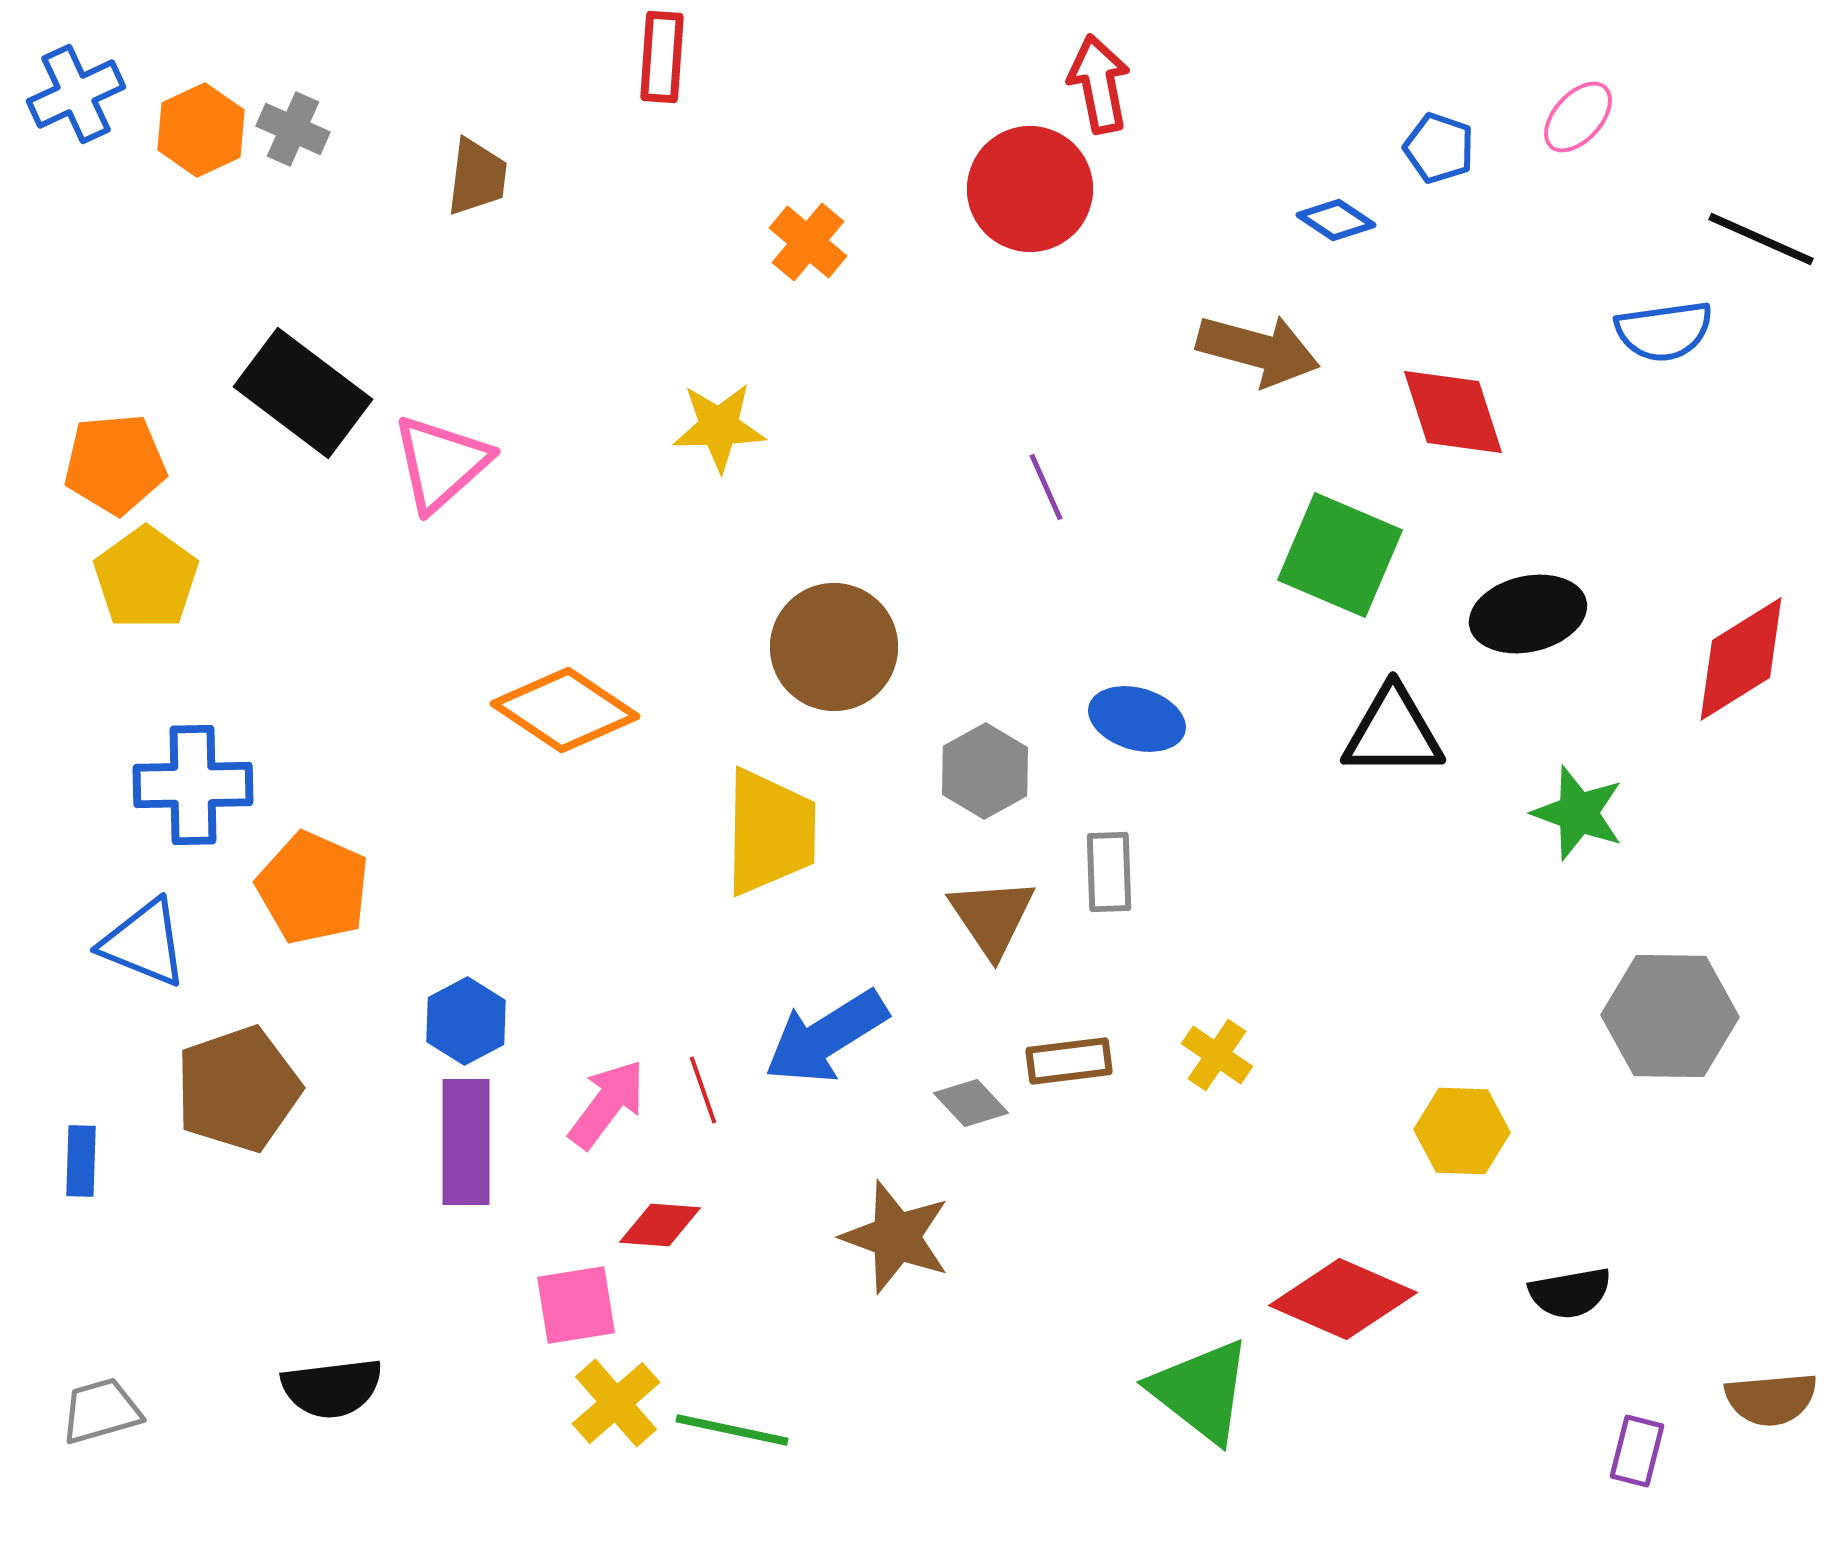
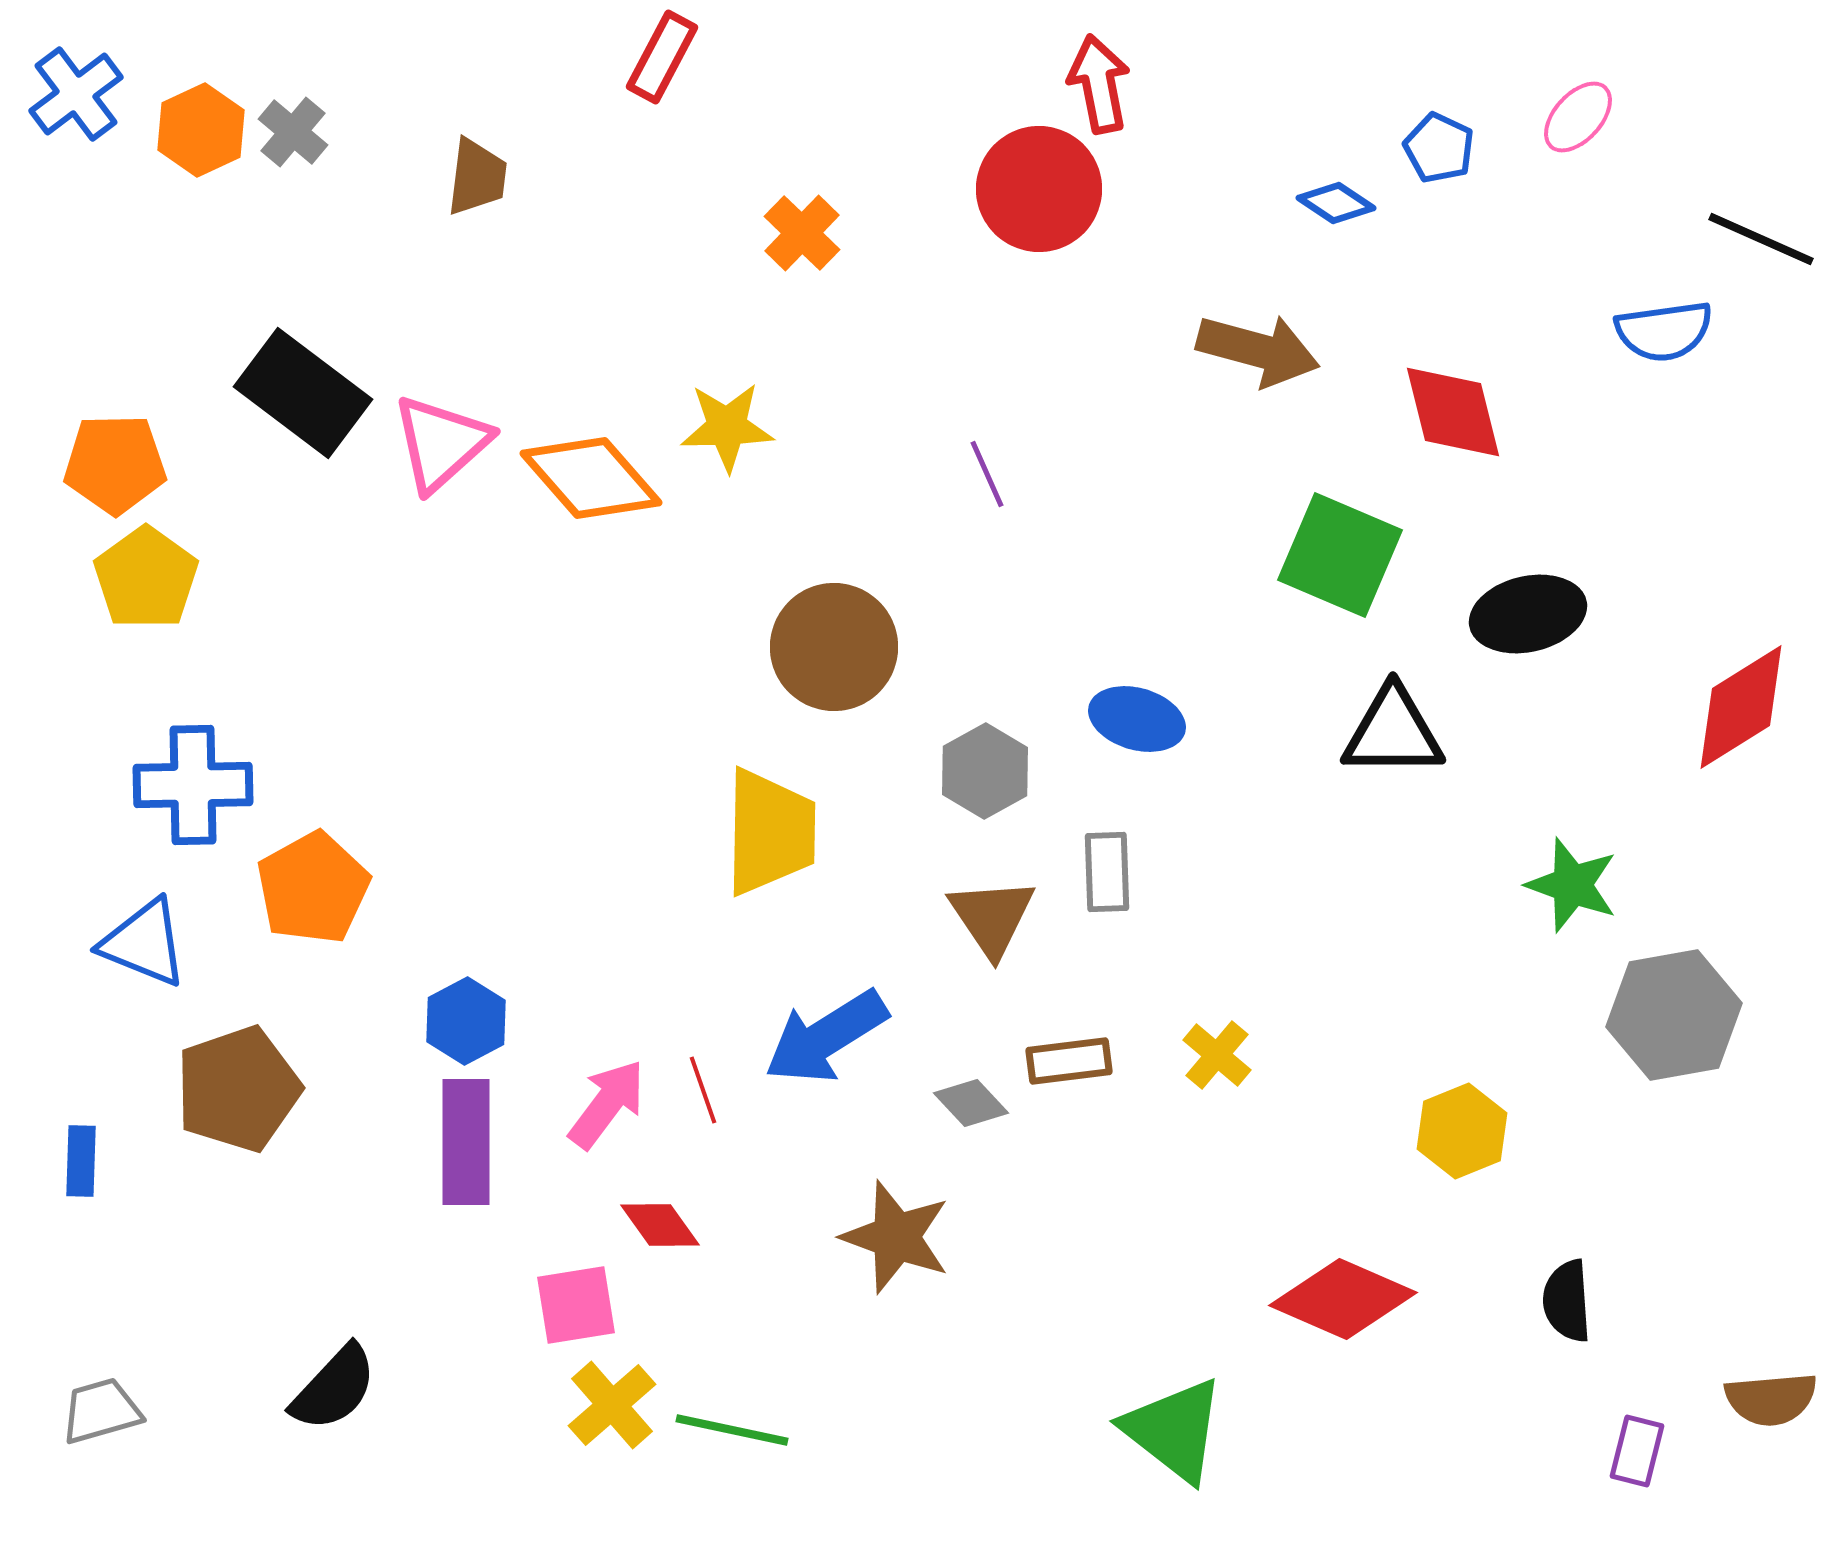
red rectangle at (662, 57): rotated 24 degrees clockwise
blue cross at (76, 94): rotated 12 degrees counterclockwise
gray cross at (293, 129): moved 3 px down; rotated 16 degrees clockwise
blue pentagon at (1439, 148): rotated 6 degrees clockwise
red circle at (1030, 189): moved 9 px right
blue diamond at (1336, 220): moved 17 px up
orange cross at (808, 242): moved 6 px left, 9 px up; rotated 4 degrees clockwise
red diamond at (1453, 412): rotated 4 degrees clockwise
yellow star at (719, 427): moved 8 px right
pink triangle at (441, 463): moved 20 px up
orange pentagon at (115, 464): rotated 4 degrees clockwise
purple line at (1046, 487): moved 59 px left, 13 px up
red diamond at (1741, 659): moved 48 px down
orange diamond at (565, 710): moved 26 px right, 232 px up; rotated 15 degrees clockwise
green star at (1578, 813): moved 6 px left, 72 px down
gray rectangle at (1109, 872): moved 2 px left
orange pentagon at (313, 888): rotated 19 degrees clockwise
gray hexagon at (1670, 1016): moved 4 px right, 1 px up; rotated 11 degrees counterclockwise
yellow cross at (1217, 1055): rotated 6 degrees clockwise
yellow hexagon at (1462, 1131): rotated 24 degrees counterclockwise
red diamond at (660, 1225): rotated 50 degrees clockwise
black semicircle at (1570, 1293): moved 3 px left, 8 px down; rotated 96 degrees clockwise
black semicircle at (332, 1388): moved 2 px right; rotated 40 degrees counterclockwise
green triangle at (1201, 1391): moved 27 px left, 39 px down
yellow cross at (616, 1403): moved 4 px left, 2 px down
